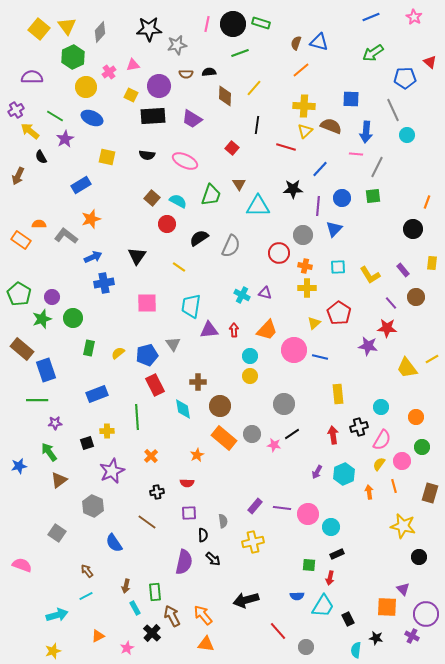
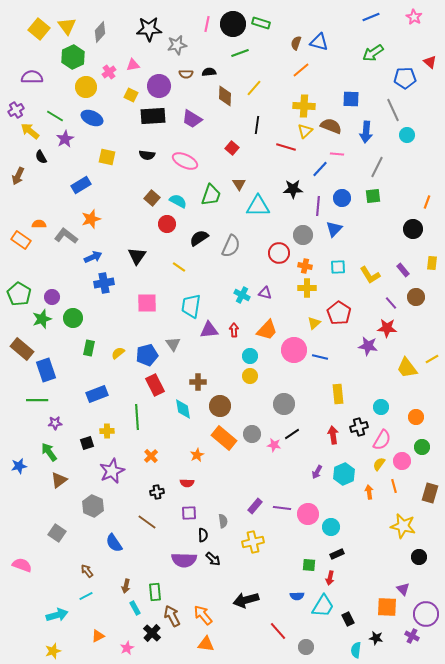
pink line at (356, 154): moved 19 px left
purple semicircle at (184, 562): moved 2 px up; rotated 80 degrees clockwise
